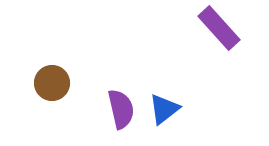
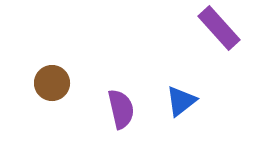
blue triangle: moved 17 px right, 8 px up
